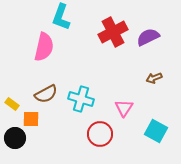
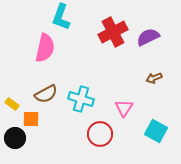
pink semicircle: moved 1 px right, 1 px down
